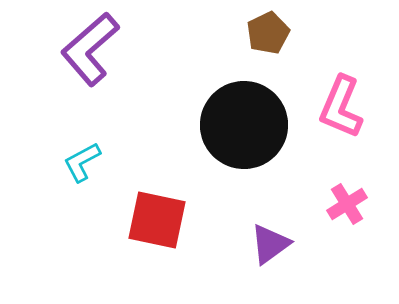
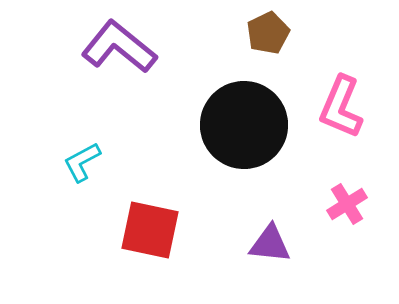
purple L-shape: moved 29 px right, 2 px up; rotated 80 degrees clockwise
red square: moved 7 px left, 10 px down
purple triangle: rotated 42 degrees clockwise
